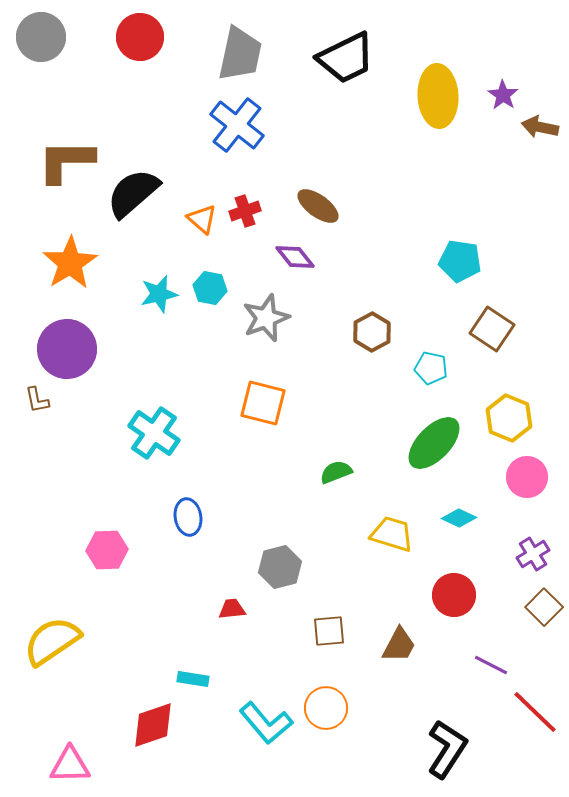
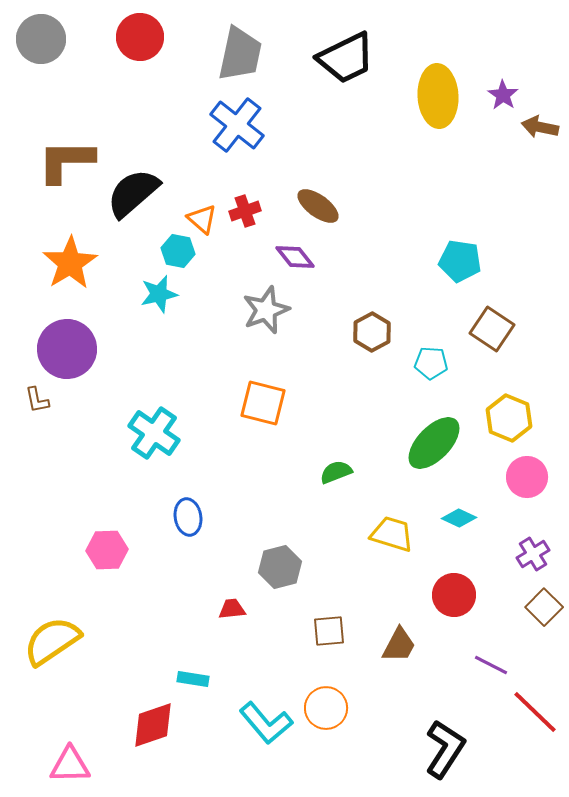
gray circle at (41, 37): moved 2 px down
cyan hexagon at (210, 288): moved 32 px left, 37 px up
gray star at (266, 318): moved 8 px up
cyan pentagon at (431, 368): moved 5 px up; rotated 8 degrees counterclockwise
black L-shape at (447, 749): moved 2 px left
